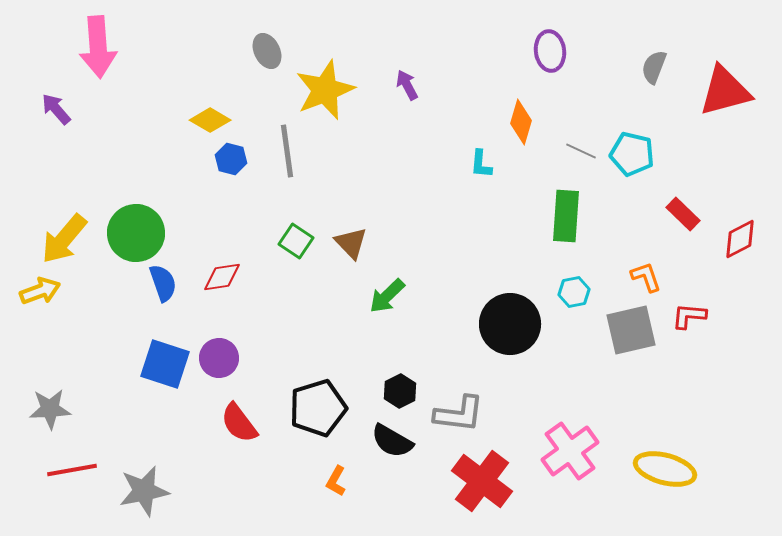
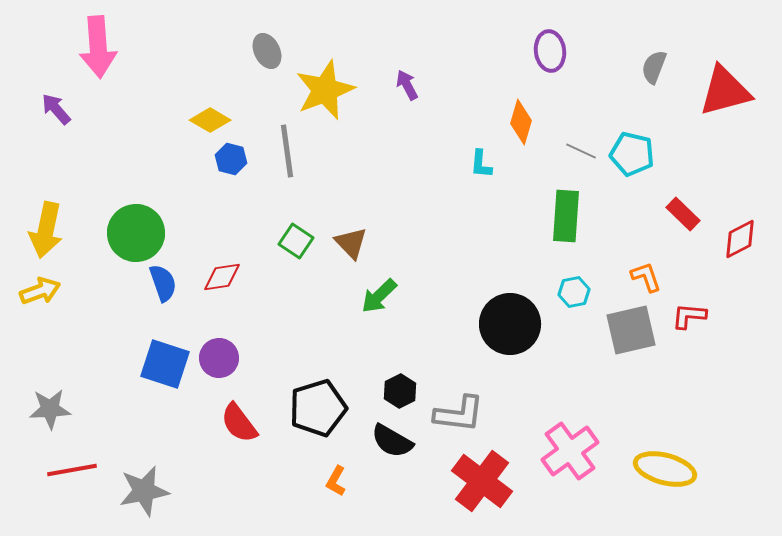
yellow arrow at (64, 239): moved 18 px left, 9 px up; rotated 28 degrees counterclockwise
green arrow at (387, 296): moved 8 px left
